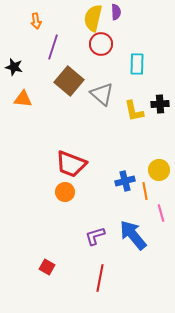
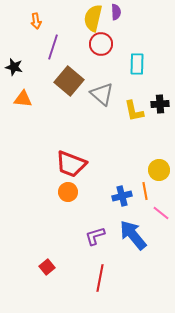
blue cross: moved 3 px left, 15 px down
orange circle: moved 3 px right
pink line: rotated 36 degrees counterclockwise
red square: rotated 21 degrees clockwise
